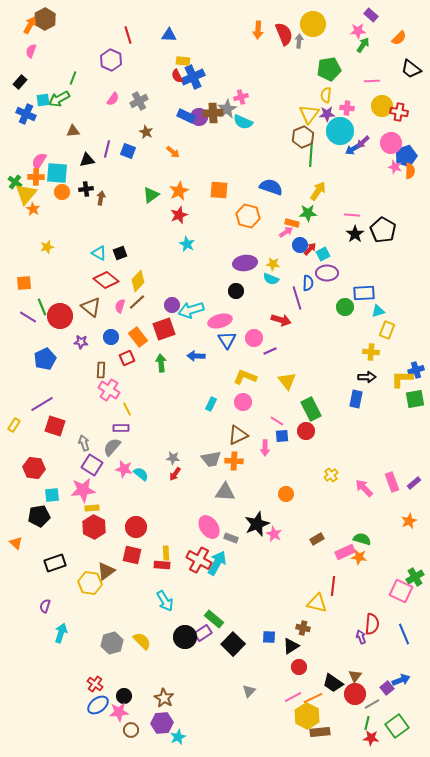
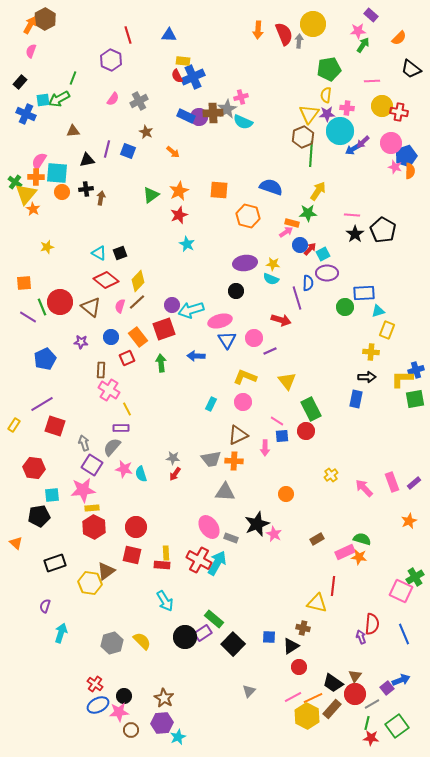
red circle at (60, 316): moved 14 px up
cyan semicircle at (141, 474): rotated 147 degrees counterclockwise
blue ellipse at (98, 705): rotated 10 degrees clockwise
brown rectangle at (320, 732): moved 12 px right, 23 px up; rotated 42 degrees counterclockwise
